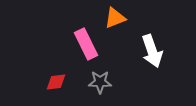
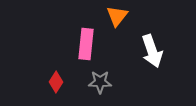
orange triangle: moved 2 px right, 2 px up; rotated 30 degrees counterclockwise
pink rectangle: rotated 32 degrees clockwise
red diamond: rotated 50 degrees counterclockwise
